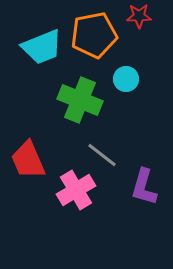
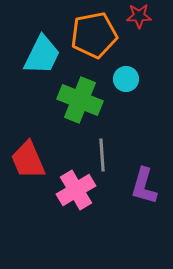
cyan trapezoid: moved 8 px down; rotated 42 degrees counterclockwise
gray line: rotated 48 degrees clockwise
purple L-shape: moved 1 px up
